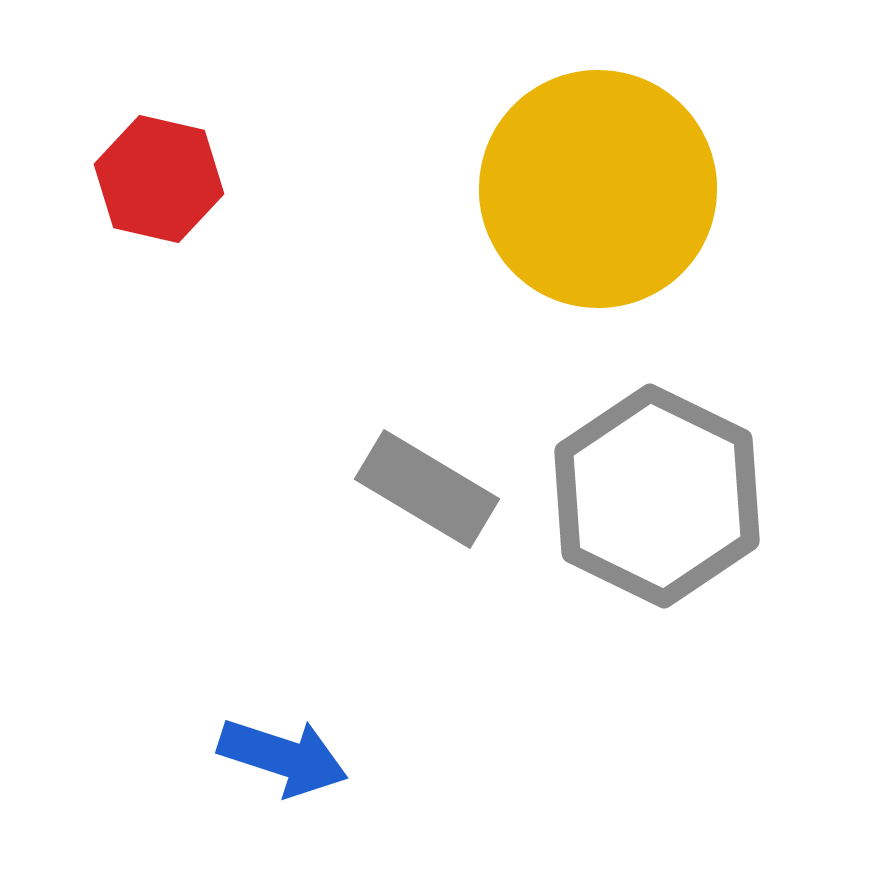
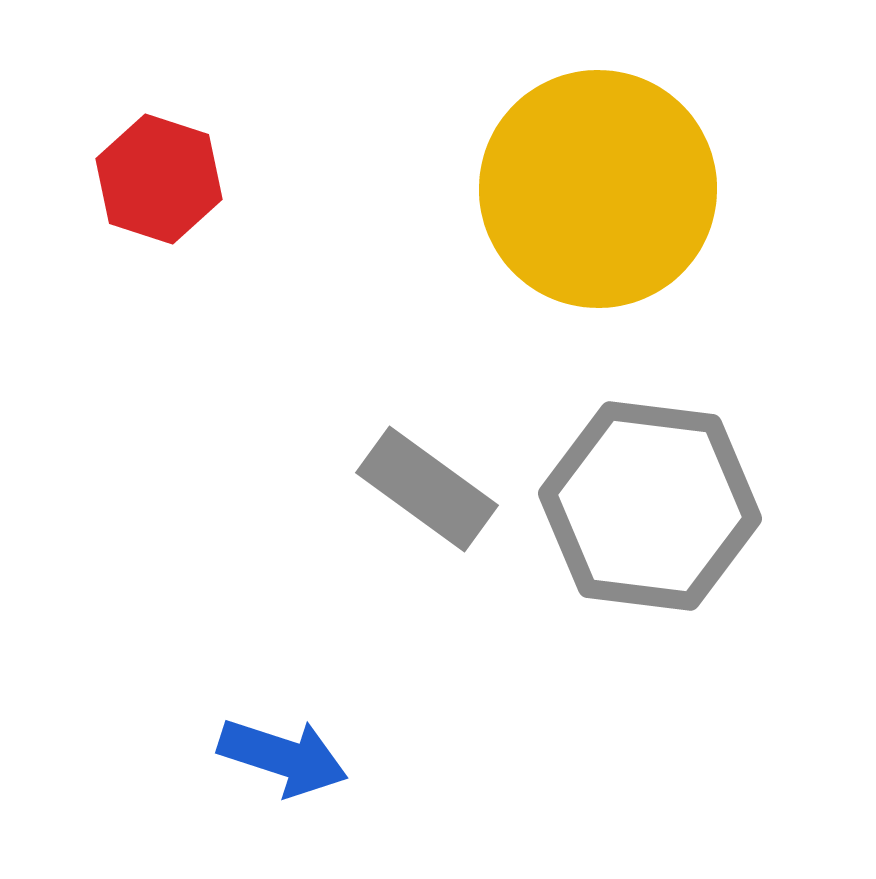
red hexagon: rotated 5 degrees clockwise
gray rectangle: rotated 5 degrees clockwise
gray hexagon: moved 7 px left, 10 px down; rotated 19 degrees counterclockwise
